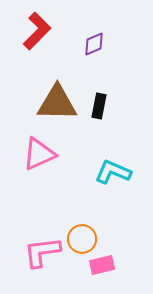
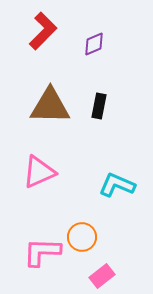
red L-shape: moved 6 px right
brown triangle: moved 7 px left, 3 px down
pink triangle: moved 18 px down
cyan L-shape: moved 4 px right, 13 px down
orange circle: moved 2 px up
pink L-shape: rotated 9 degrees clockwise
pink rectangle: moved 11 px down; rotated 25 degrees counterclockwise
